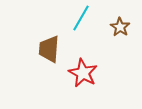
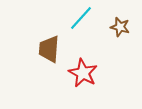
cyan line: rotated 12 degrees clockwise
brown star: rotated 18 degrees counterclockwise
